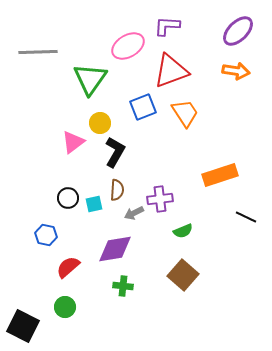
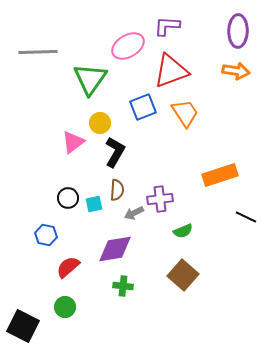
purple ellipse: rotated 44 degrees counterclockwise
